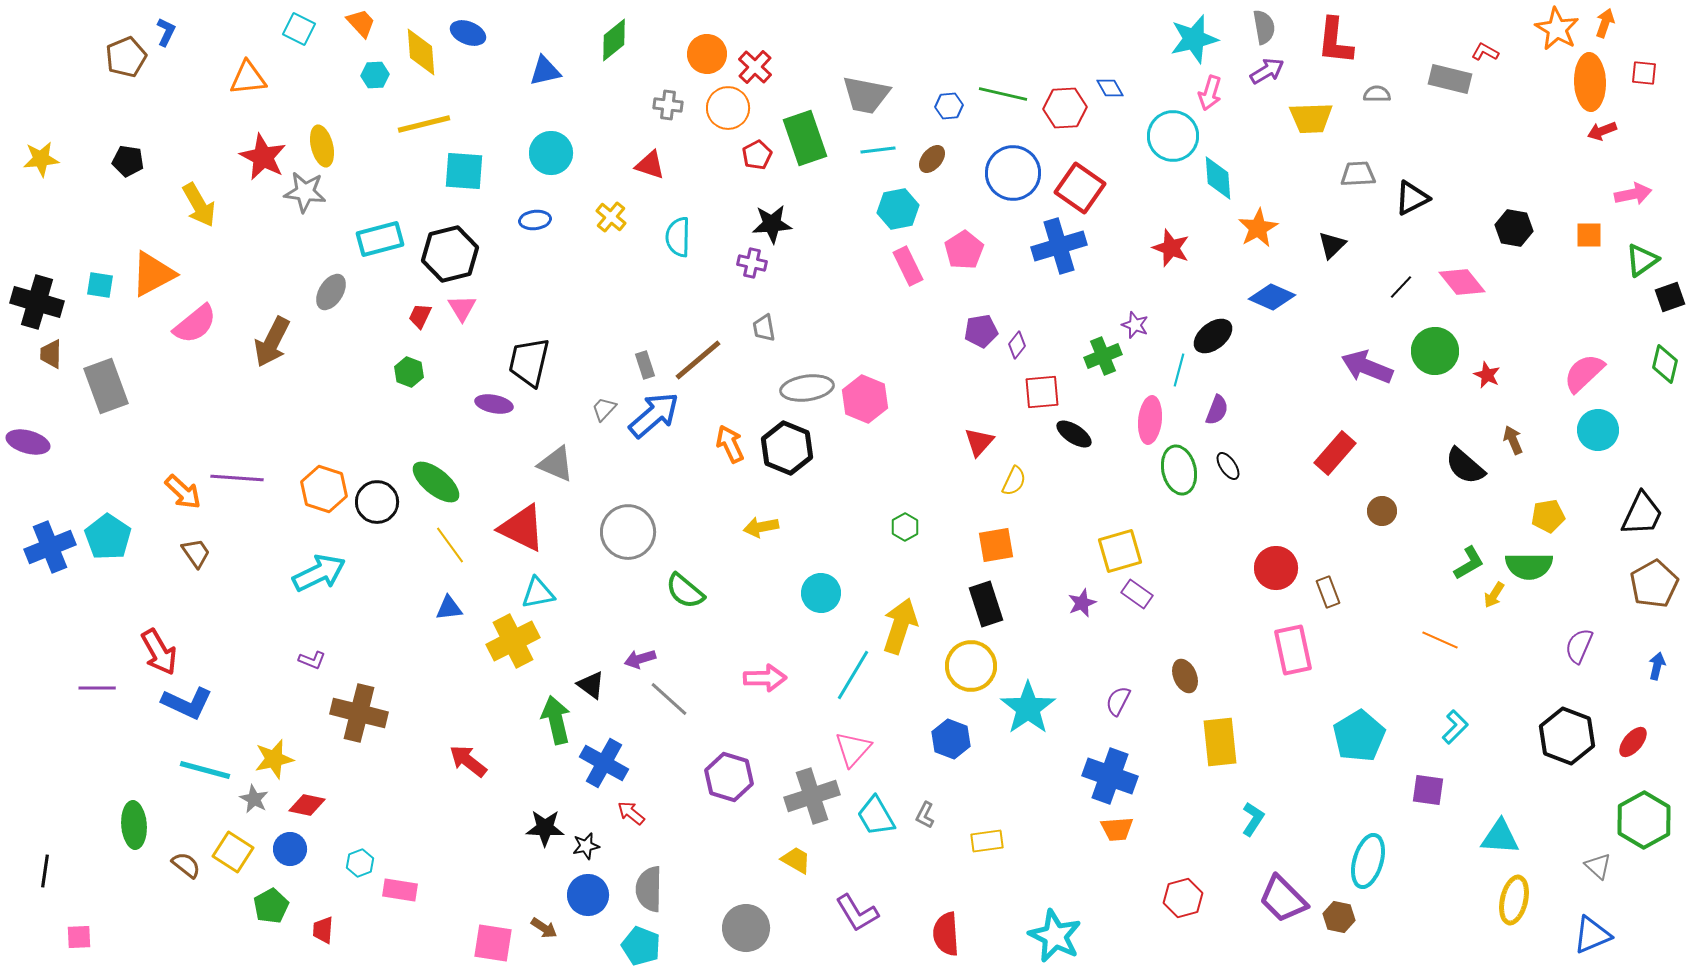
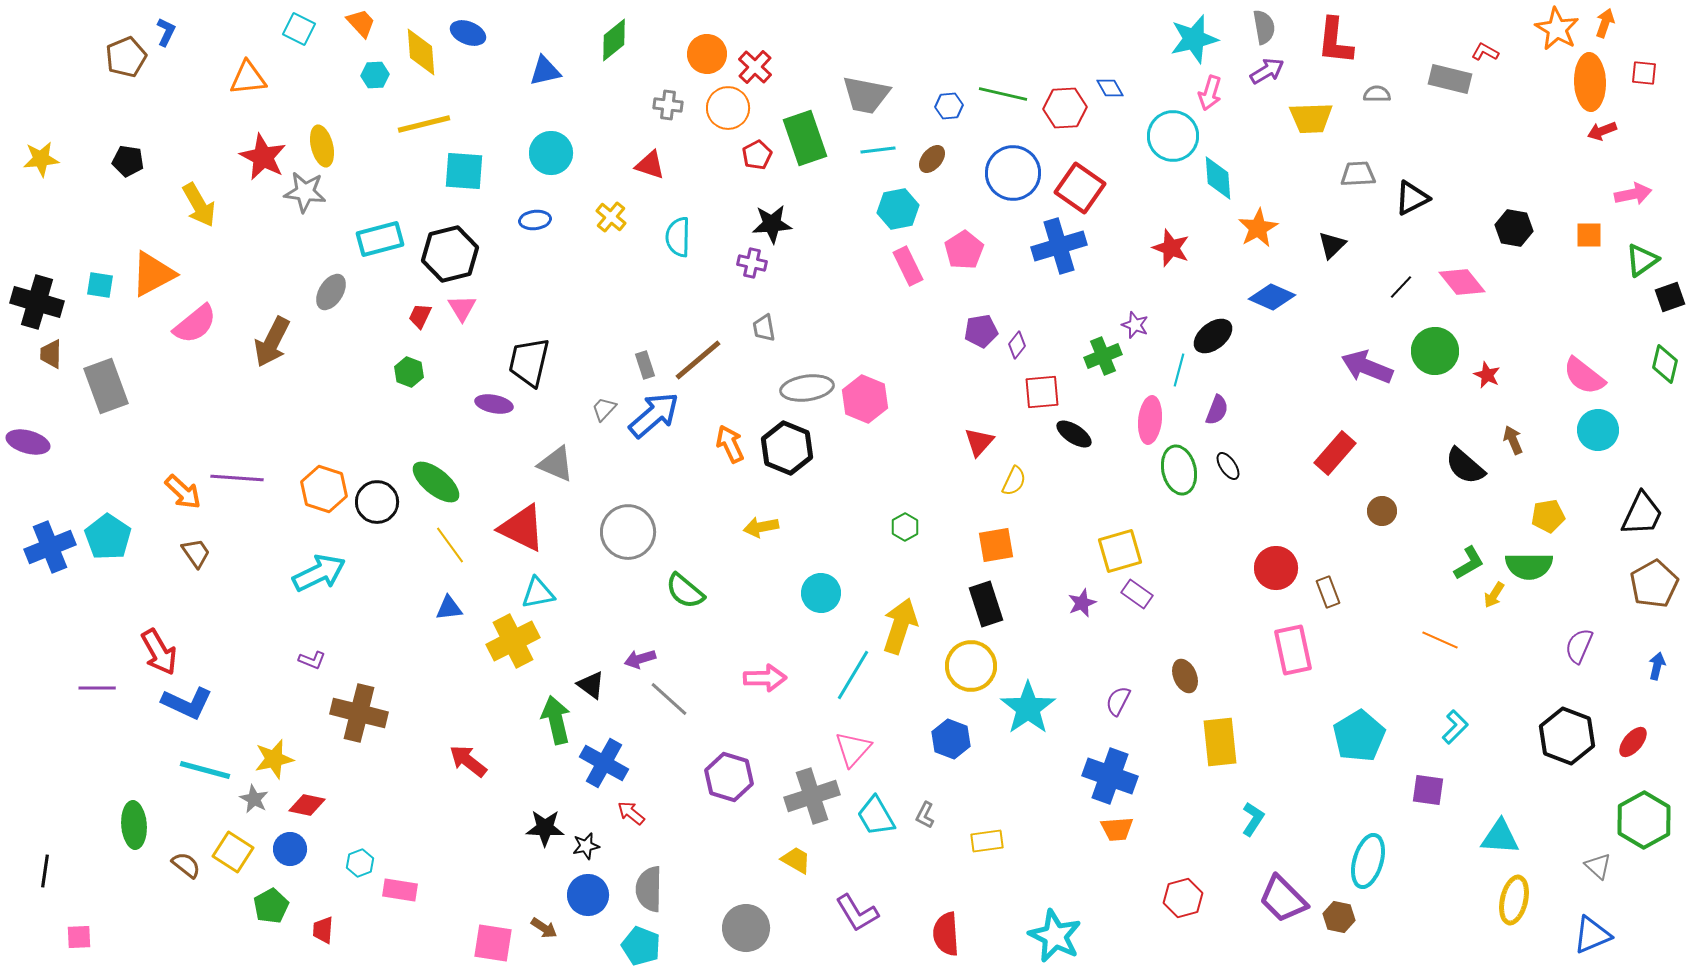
pink semicircle at (1584, 373): moved 3 px down; rotated 99 degrees counterclockwise
